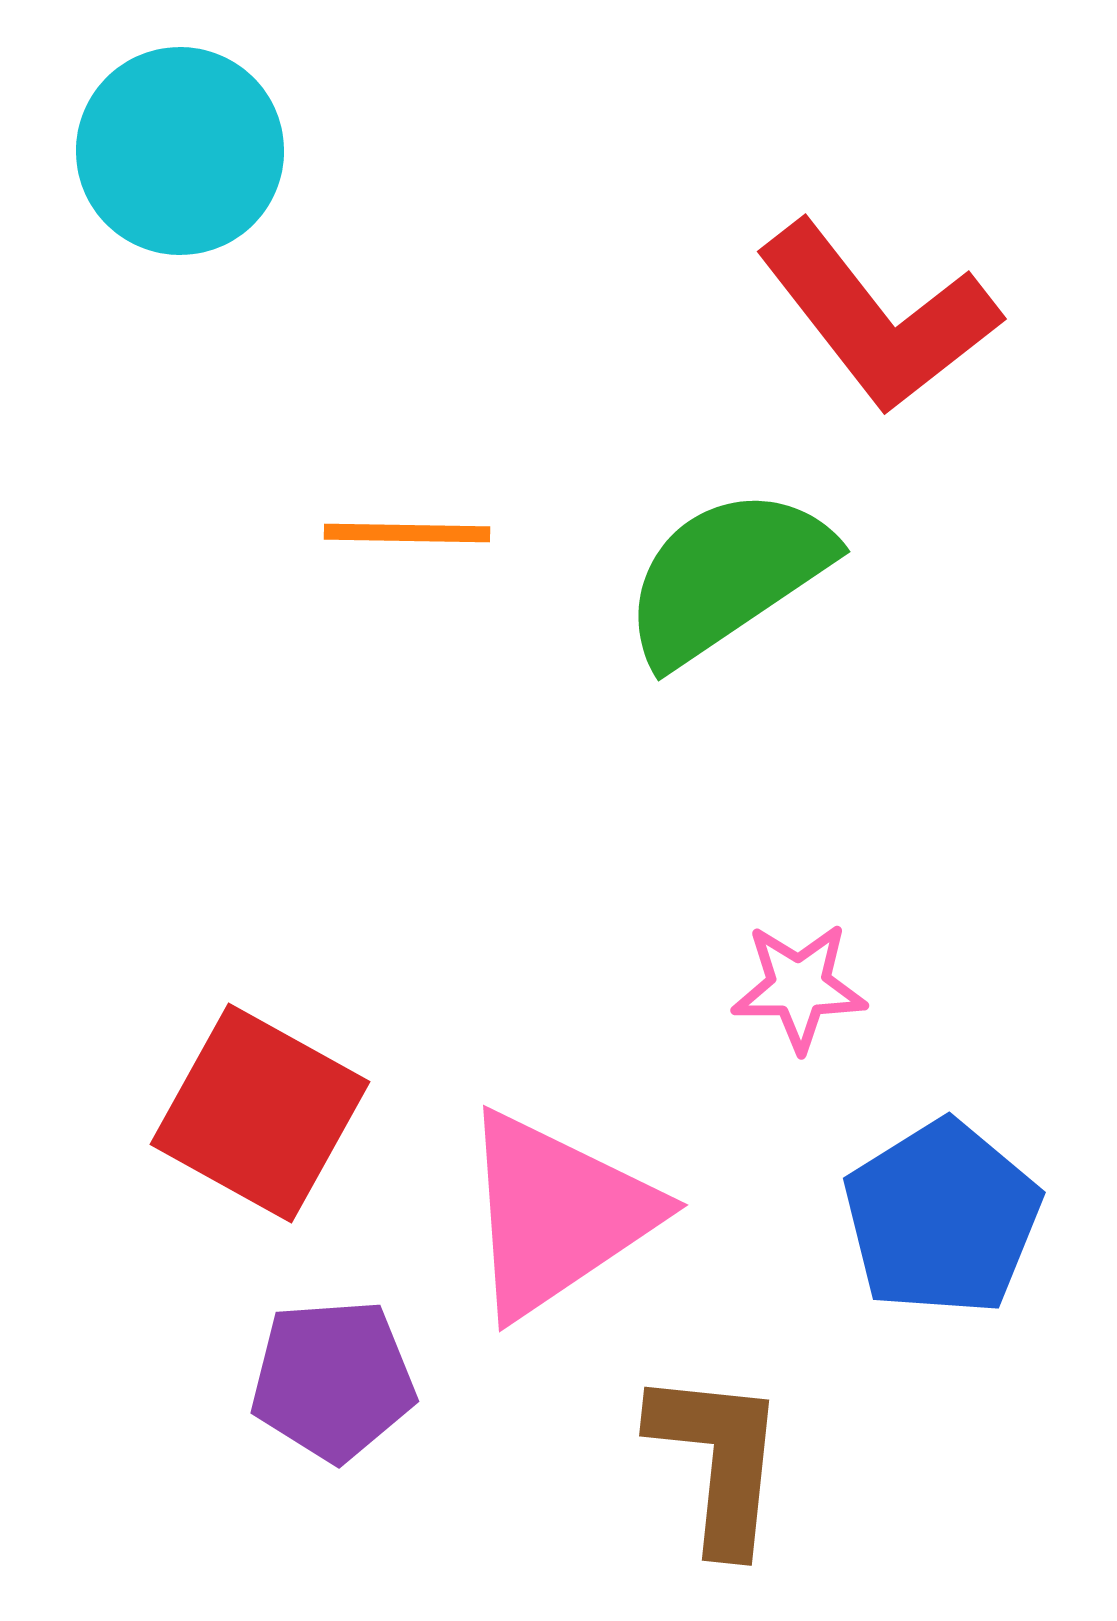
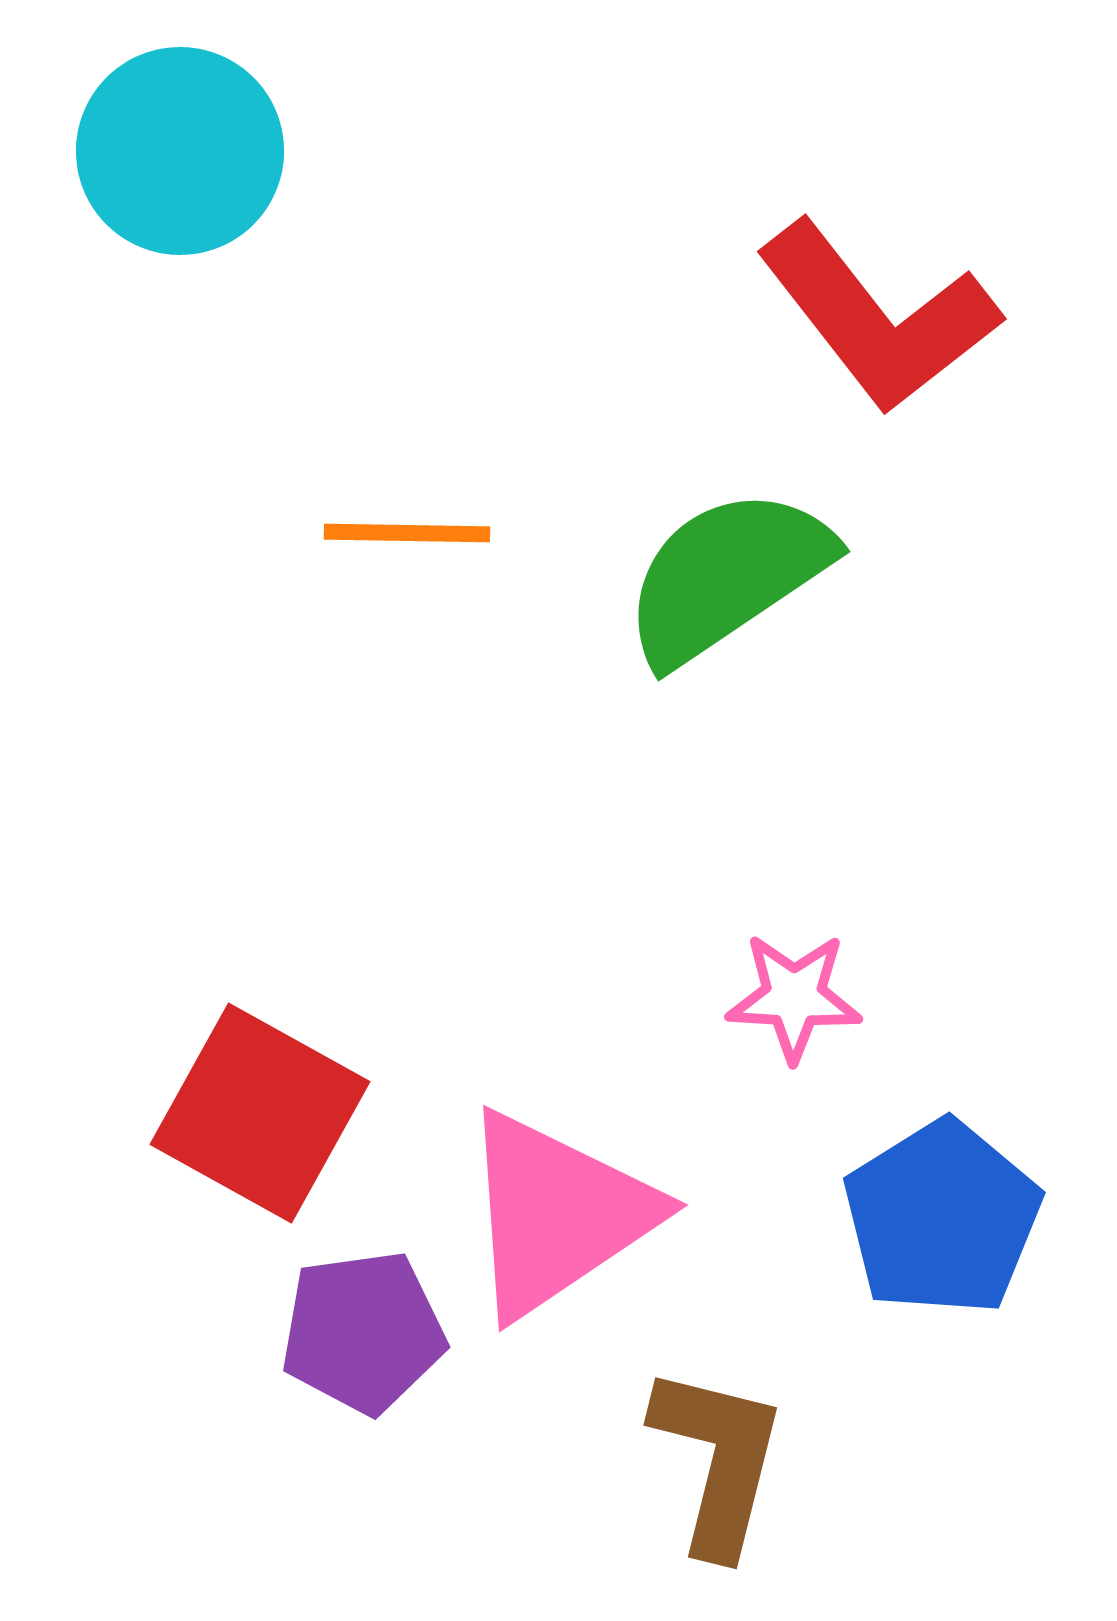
pink star: moved 5 px left, 10 px down; rotated 3 degrees clockwise
purple pentagon: moved 30 px right, 48 px up; rotated 4 degrees counterclockwise
brown L-shape: rotated 8 degrees clockwise
